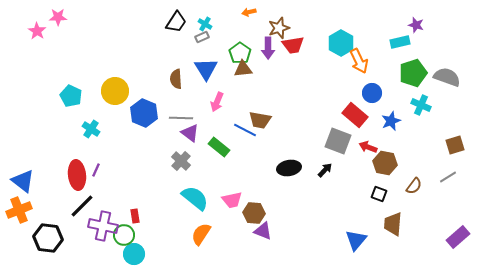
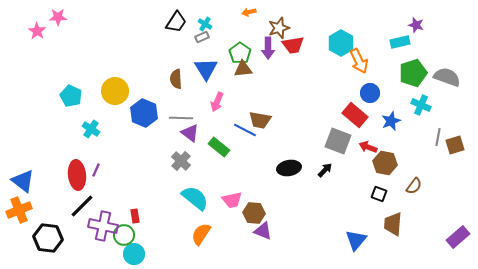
blue circle at (372, 93): moved 2 px left
gray line at (448, 177): moved 10 px left, 40 px up; rotated 48 degrees counterclockwise
